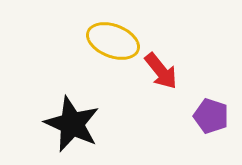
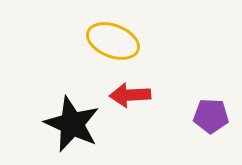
red arrow: moved 31 px left, 24 px down; rotated 126 degrees clockwise
purple pentagon: rotated 16 degrees counterclockwise
